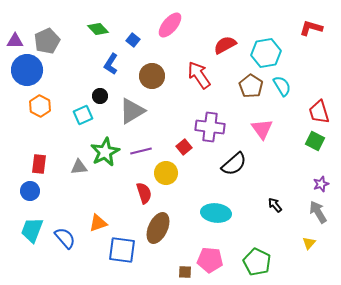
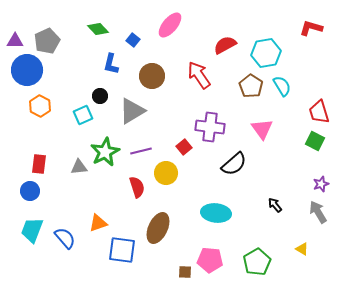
blue L-shape at (111, 64): rotated 20 degrees counterclockwise
red semicircle at (144, 193): moved 7 px left, 6 px up
yellow triangle at (309, 243): moved 7 px left, 6 px down; rotated 40 degrees counterclockwise
green pentagon at (257, 262): rotated 16 degrees clockwise
